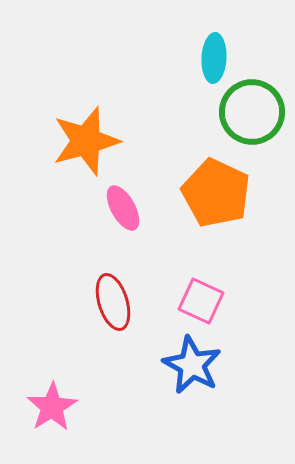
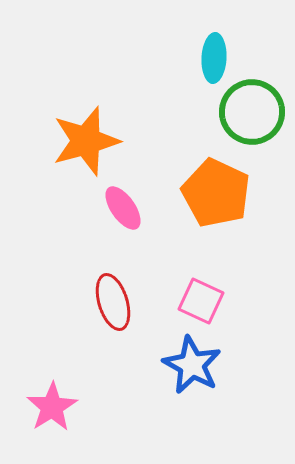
pink ellipse: rotated 6 degrees counterclockwise
